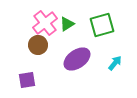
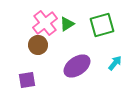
purple ellipse: moved 7 px down
